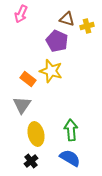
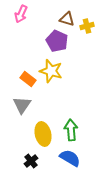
yellow ellipse: moved 7 px right
